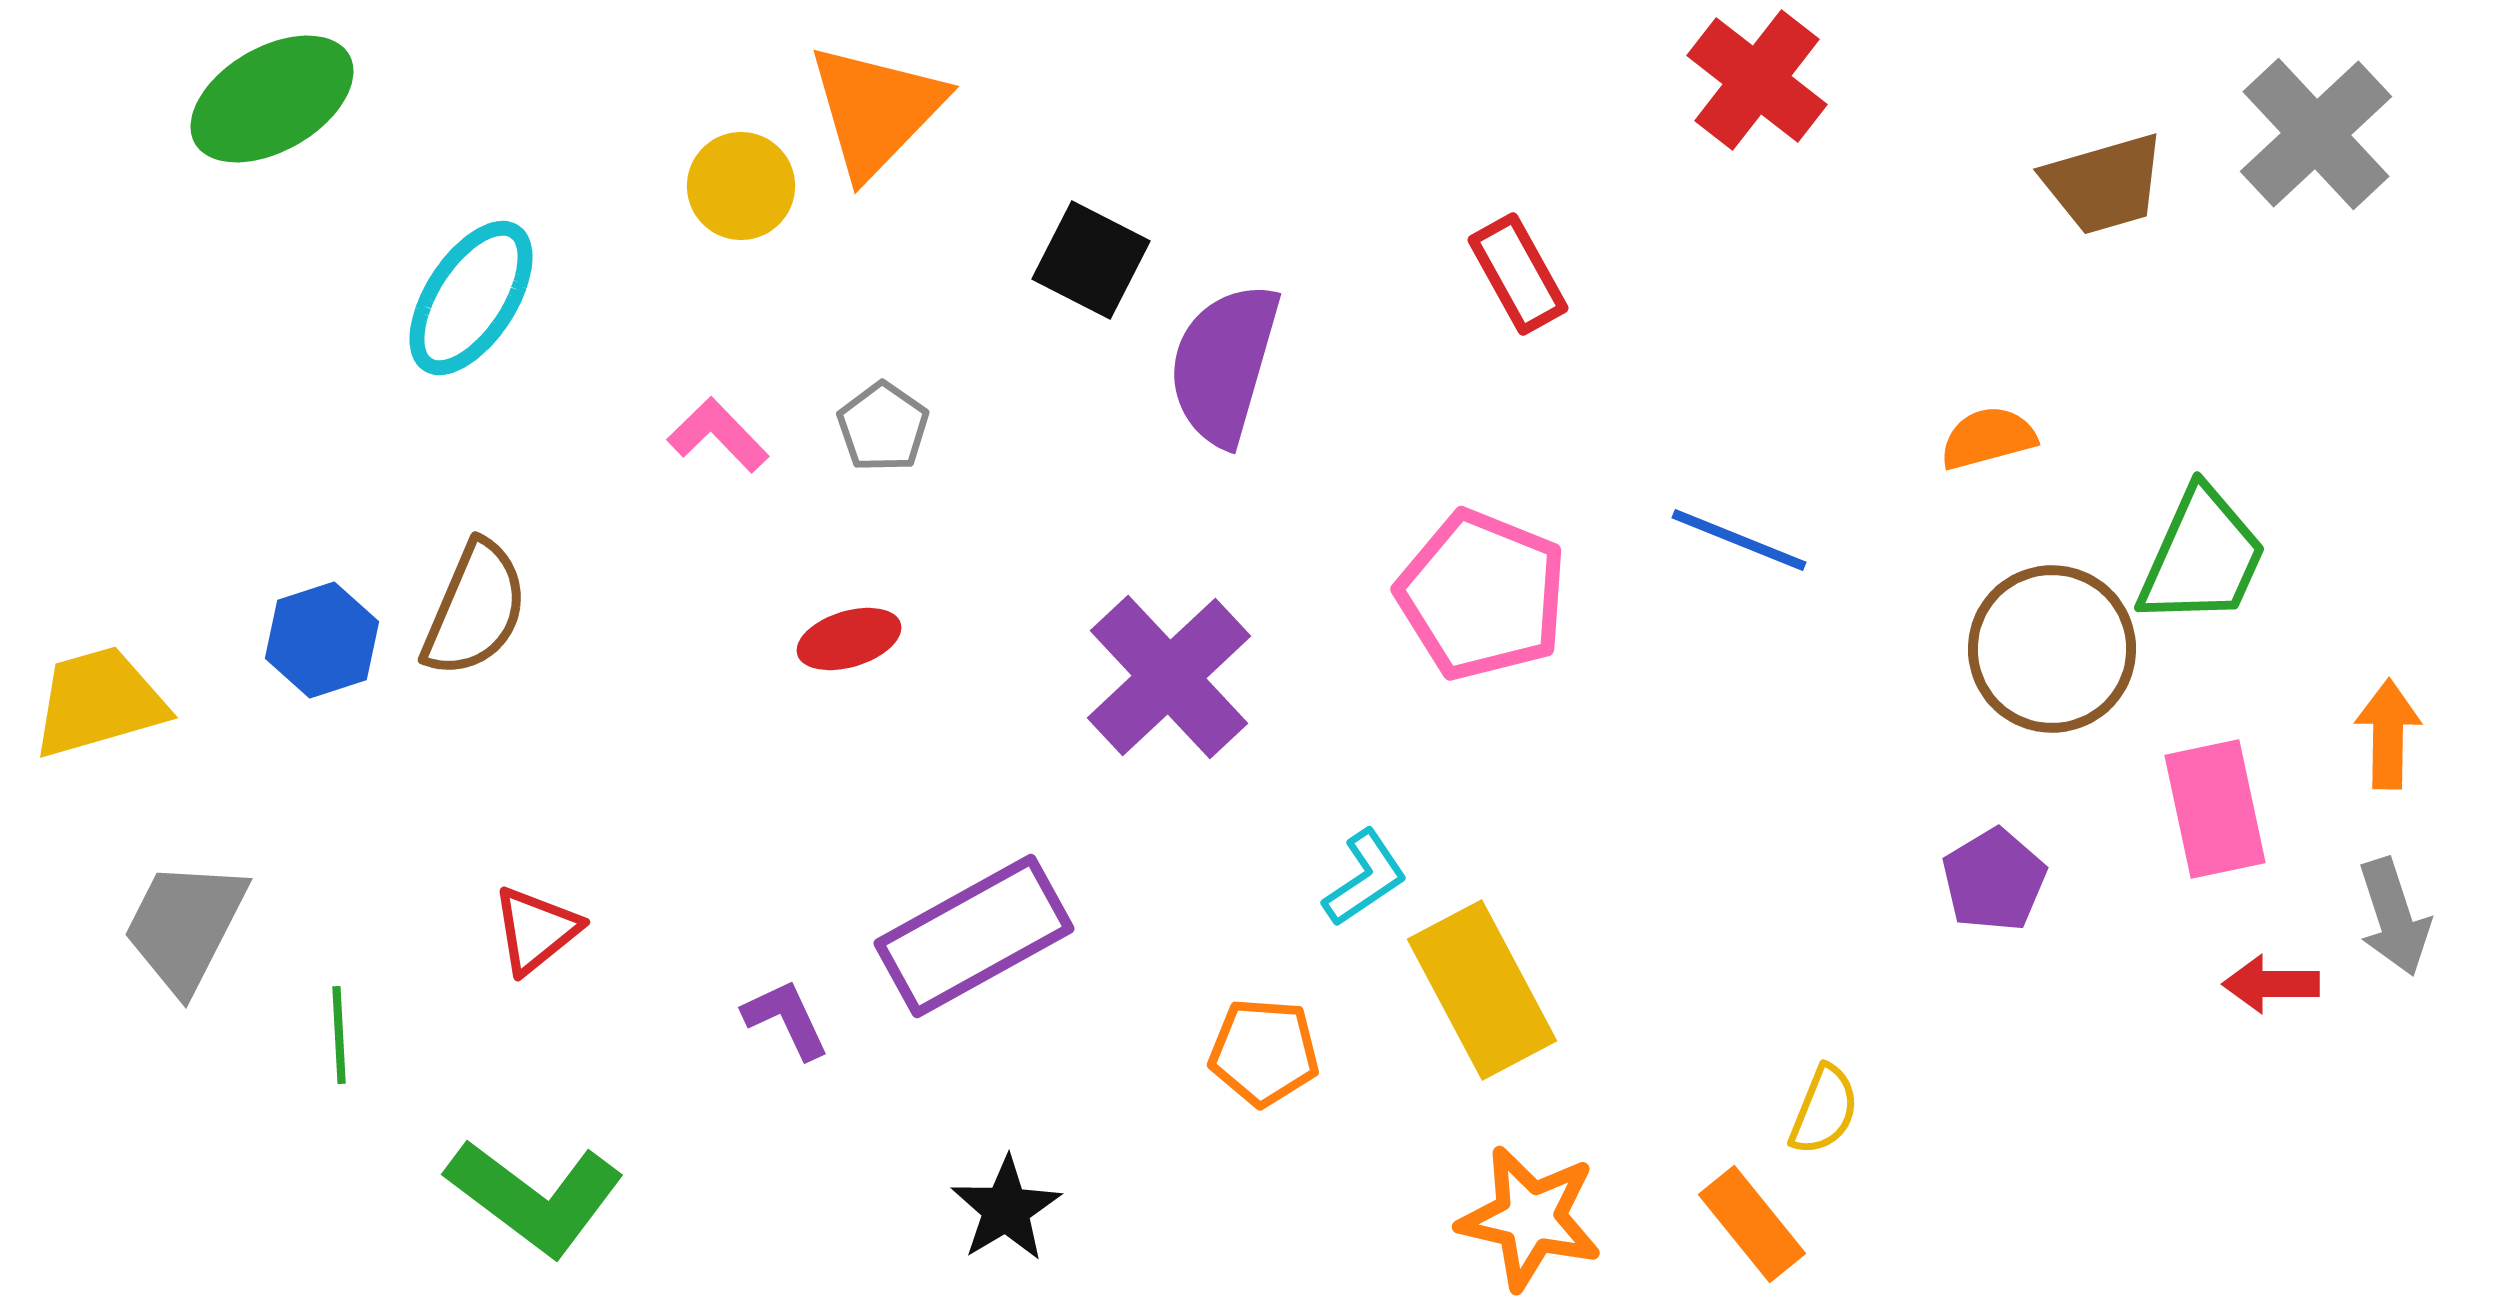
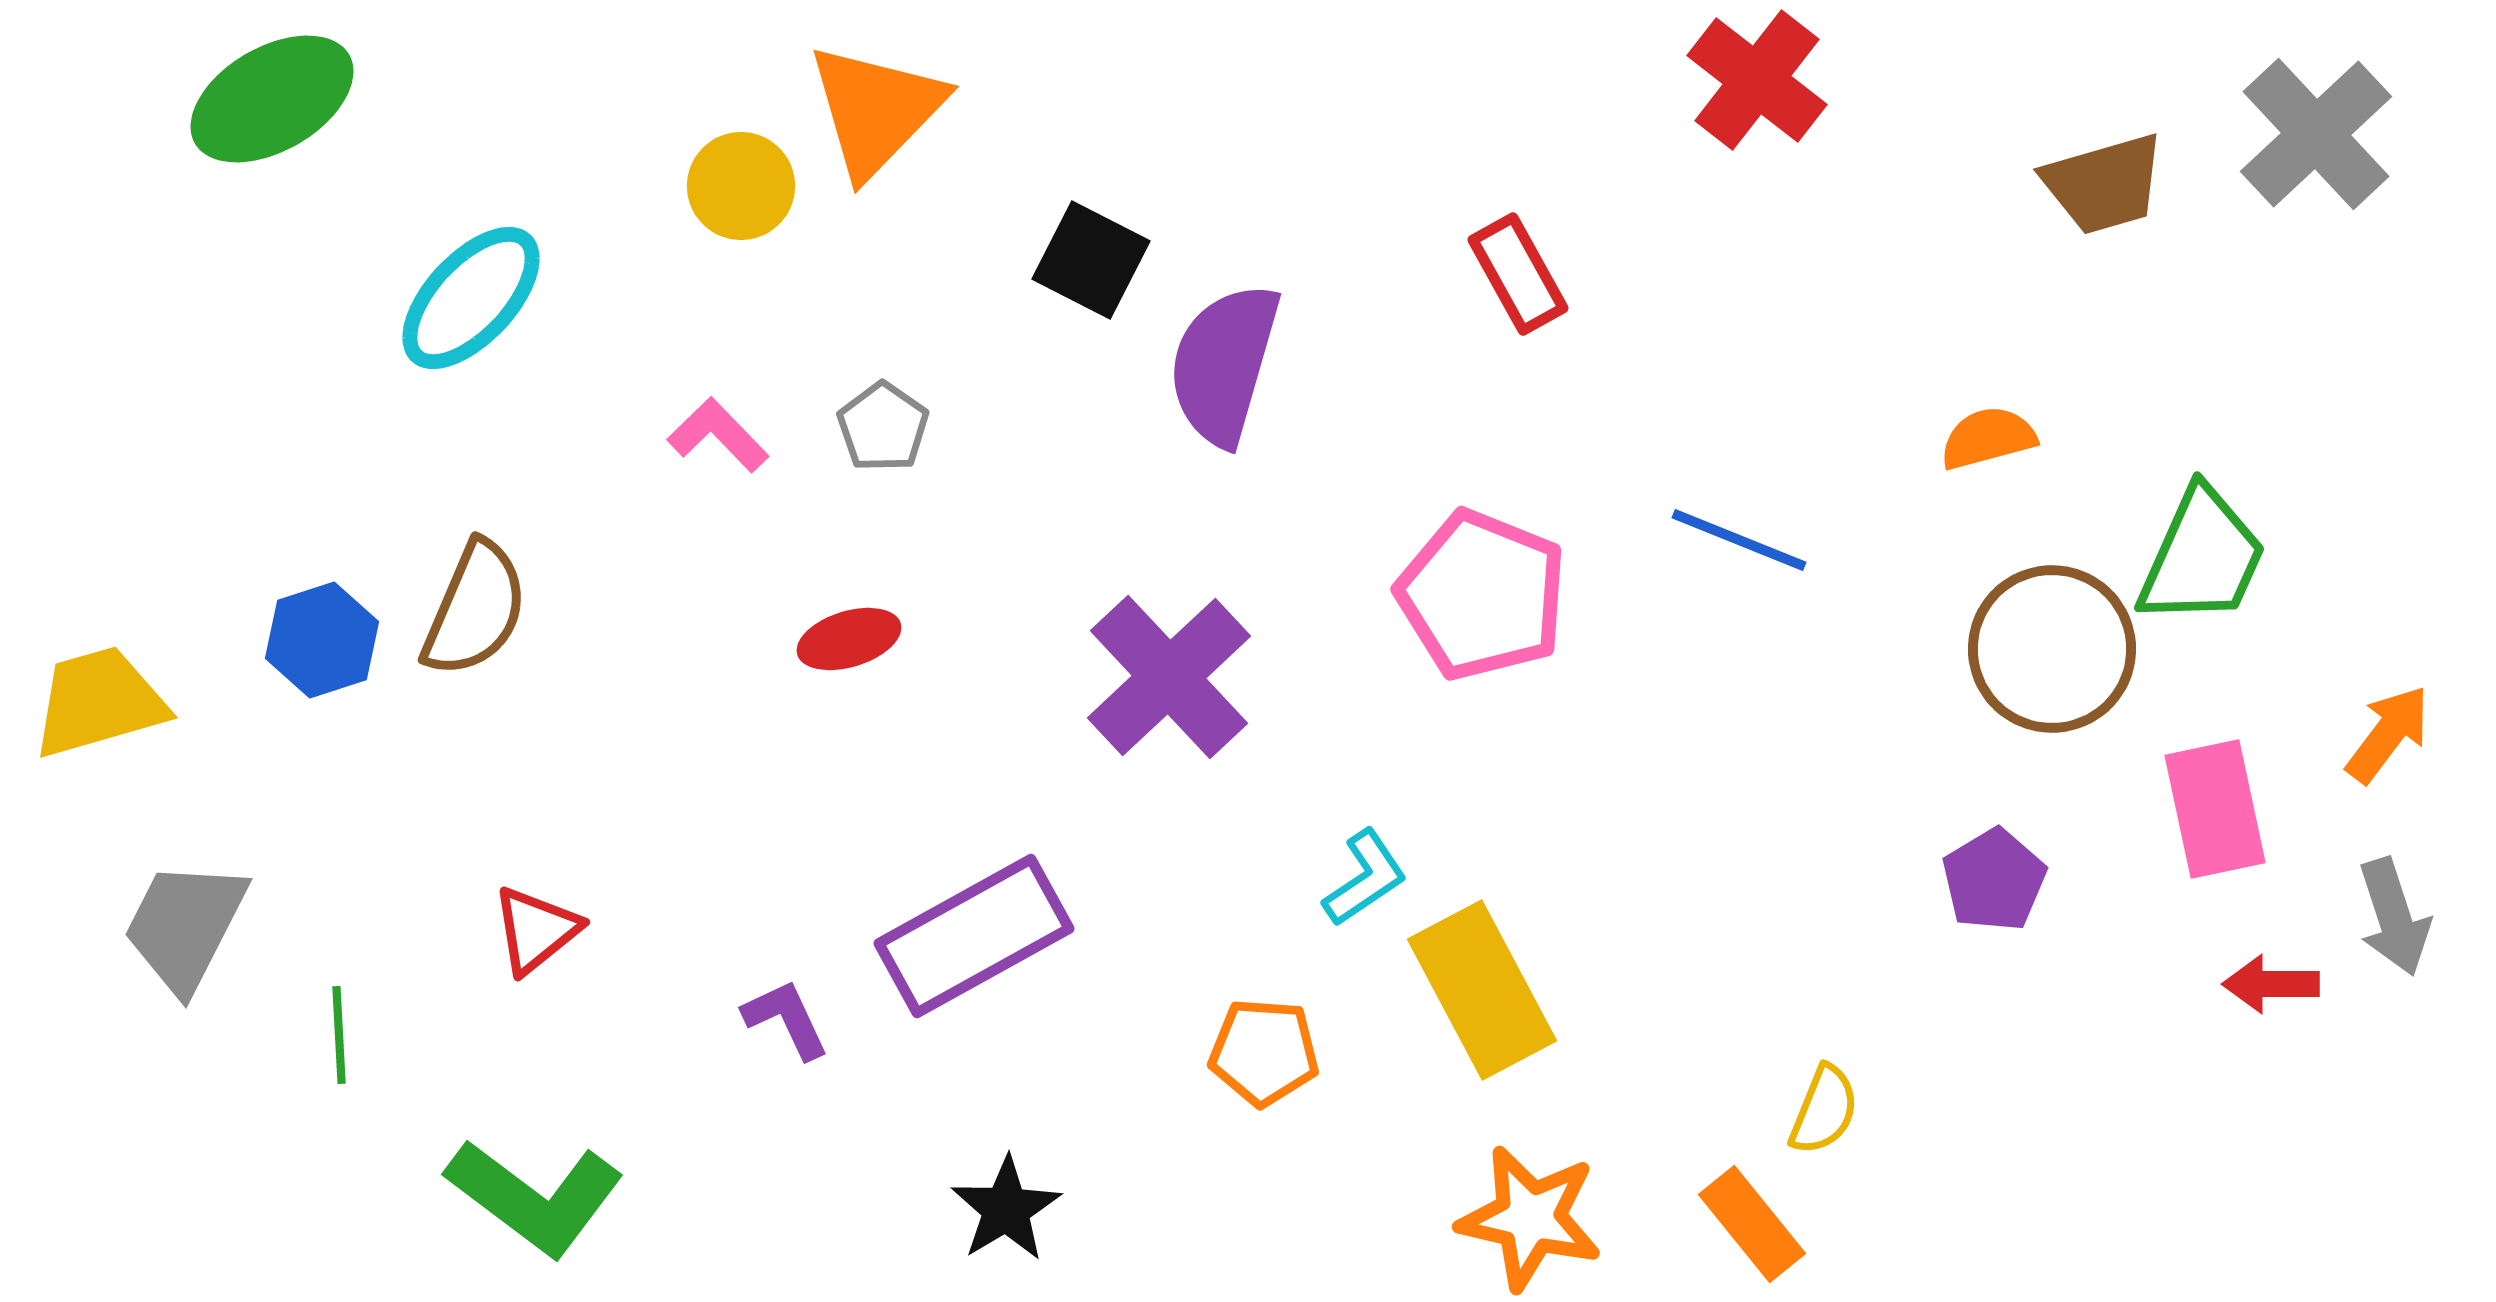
cyan ellipse: rotated 10 degrees clockwise
orange arrow: rotated 36 degrees clockwise
